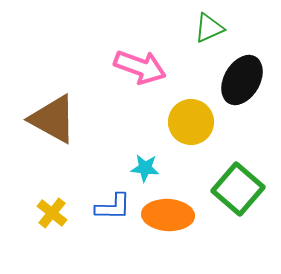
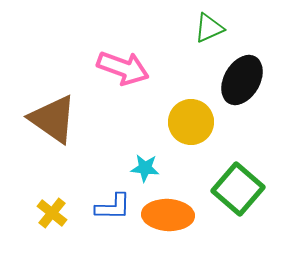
pink arrow: moved 17 px left, 1 px down
brown triangle: rotated 6 degrees clockwise
